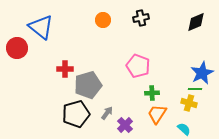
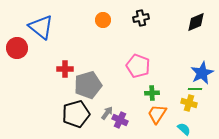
purple cross: moved 5 px left, 5 px up; rotated 21 degrees counterclockwise
